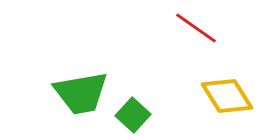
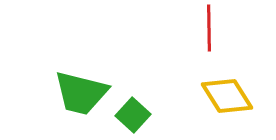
red line: moved 13 px right; rotated 54 degrees clockwise
green trapezoid: rotated 24 degrees clockwise
